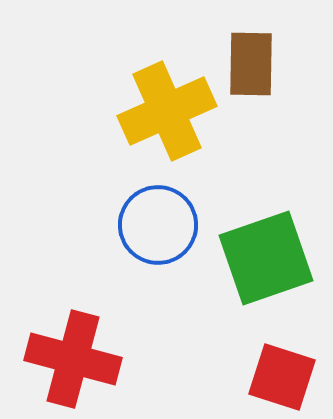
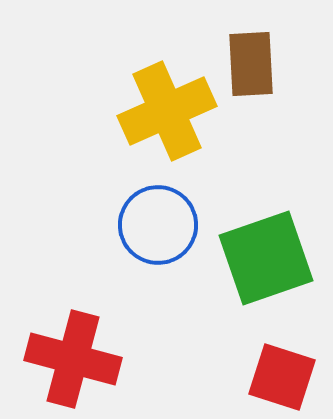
brown rectangle: rotated 4 degrees counterclockwise
